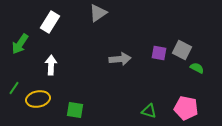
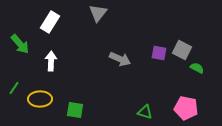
gray triangle: rotated 18 degrees counterclockwise
green arrow: rotated 75 degrees counterclockwise
gray arrow: rotated 30 degrees clockwise
white arrow: moved 4 px up
yellow ellipse: moved 2 px right; rotated 10 degrees clockwise
green triangle: moved 4 px left, 1 px down
